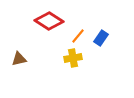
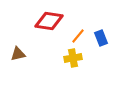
red diamond: rotated 24 degrees counterclockwise
blue rectangle: rotated 56 degrees counterclockwise
brown triangle: moved 1 px left, 5 px up
